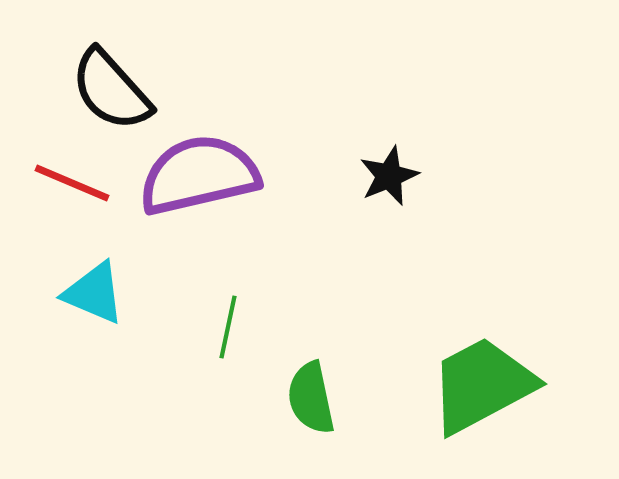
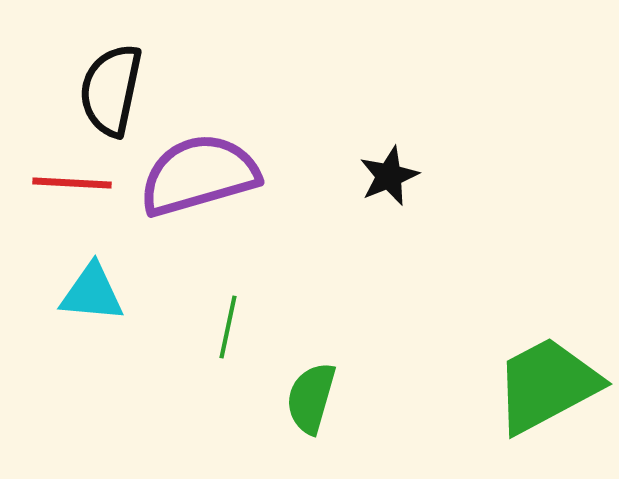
black semicircle: rotated 54 degrees clockwise
purple semicircle: rotated 3 degrees counterclockwise
red line: rotated 20 degrees counterclockwise
cyan triangle: moved 2 px left; rotated 18 degrees counterclockwise
green trapezoid: moved 65 px right
green semicircle: rotated 28 degrees clockwise
